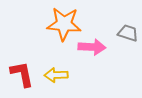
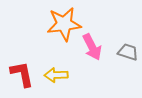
orange star: rotated 12 degrees counterclockwise
gray trapezoid: moved 19 px down
pink arrow: rotated 60 degrees clockwise
